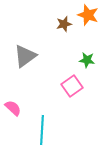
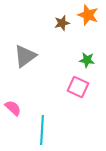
brown star: moved 2 px left, 1 px up
pink square: moved 6 px right, 1 px down; rotated 30 degrees counterclockwise
